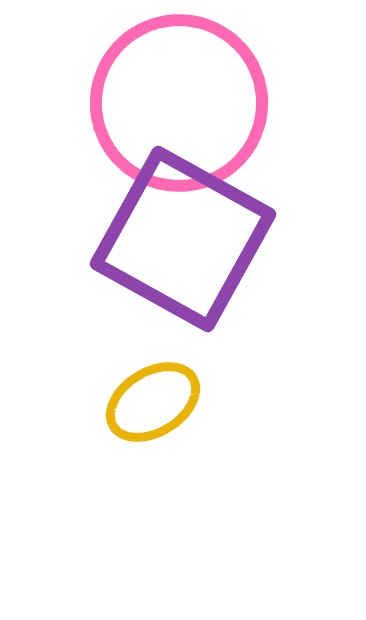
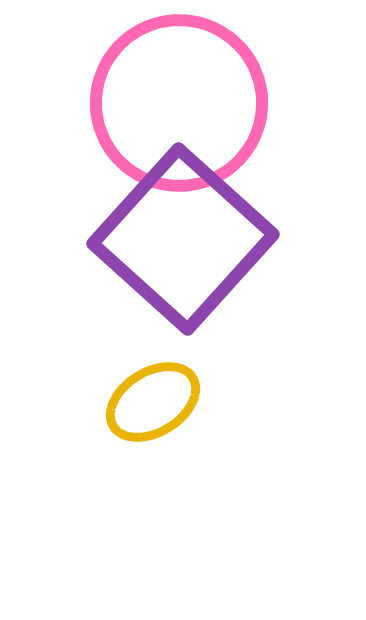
purple square: rotated 13 degrees clockwise
